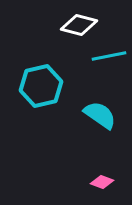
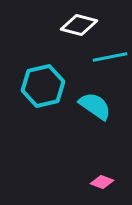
cyan line: moved 1 px right, 1 px down
cyan hexagon: moved 2 px right
cyan semicircle: moved 5 px left, 9 px up
